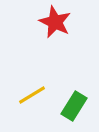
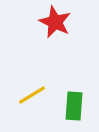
green rectangle: rotated 28 degrees counterclockwise
